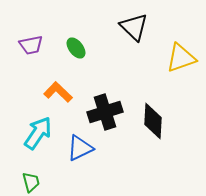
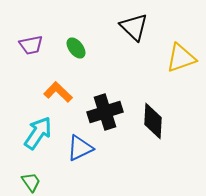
green trapezoid: rotated 20 degrees counterclockwise
